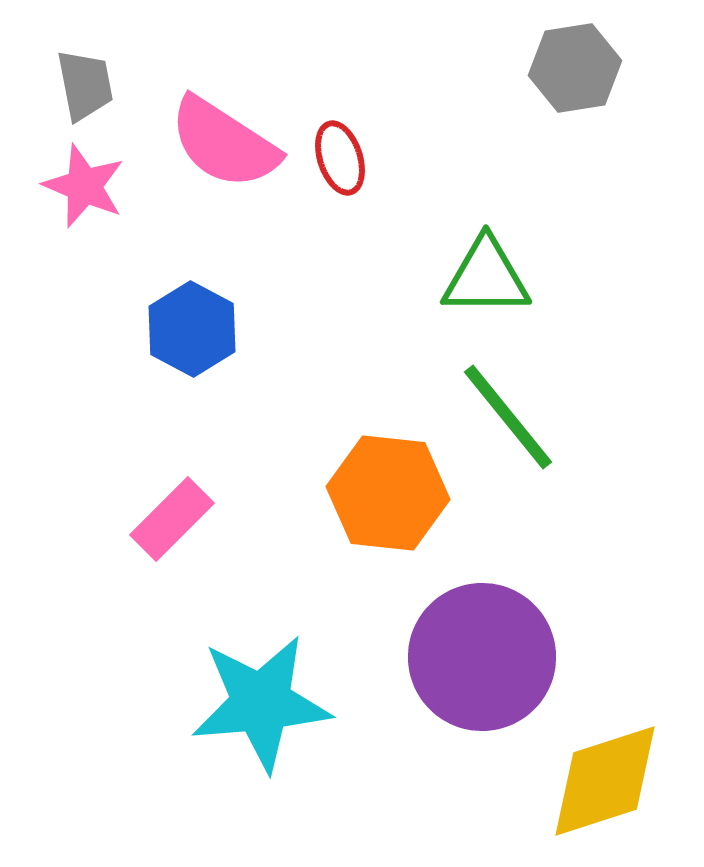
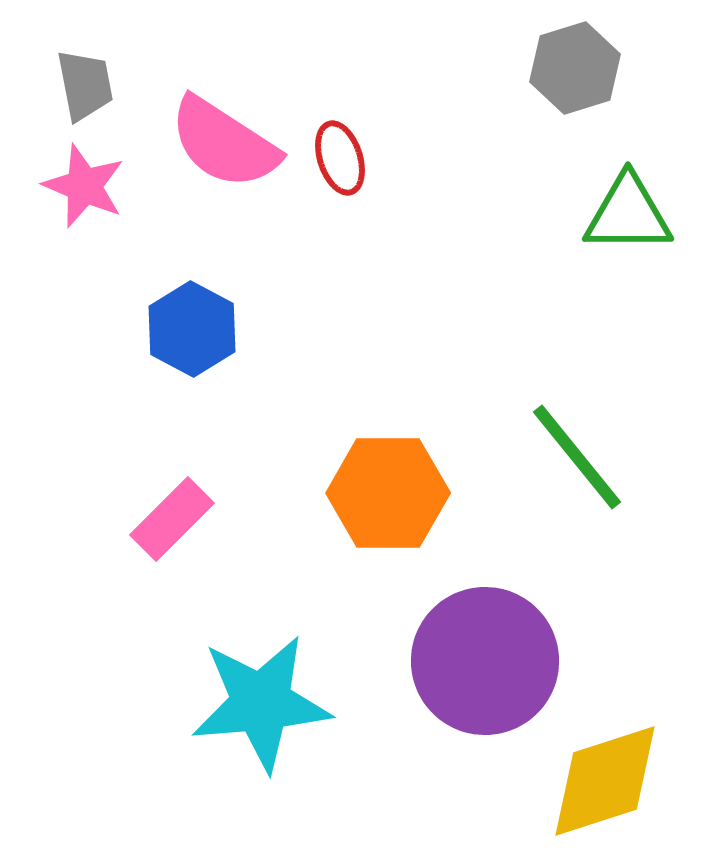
gray hexagon: rotated 8 degrees counterclockwise
green triangle: moved 142 px right, 63 px up
green line: moved 69 px right, 40 px down
orange hexagon: rotated 6 degrees counterclockwise
purple circle: moved 3 px right, 4 px down
